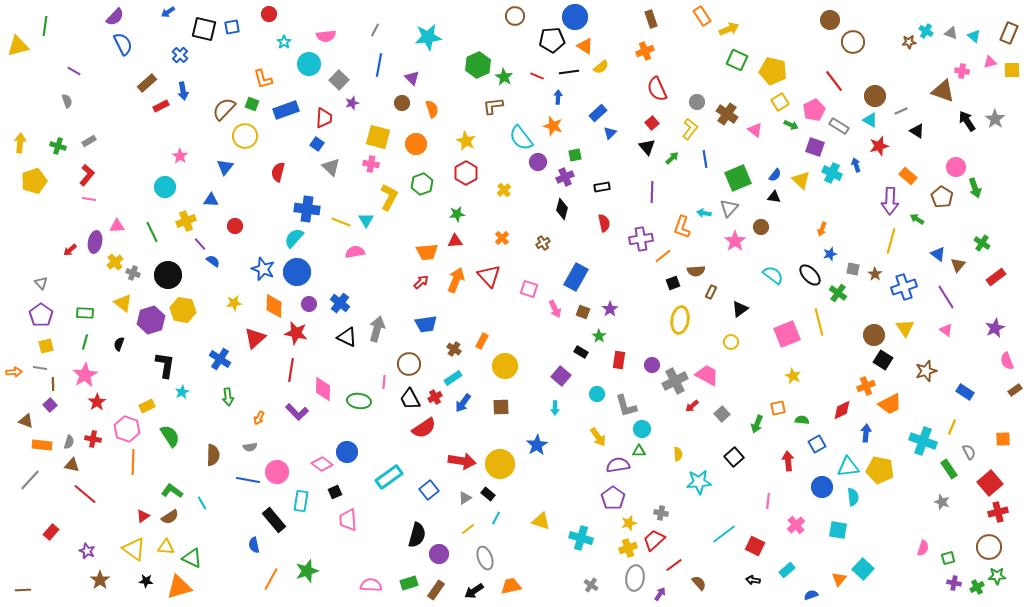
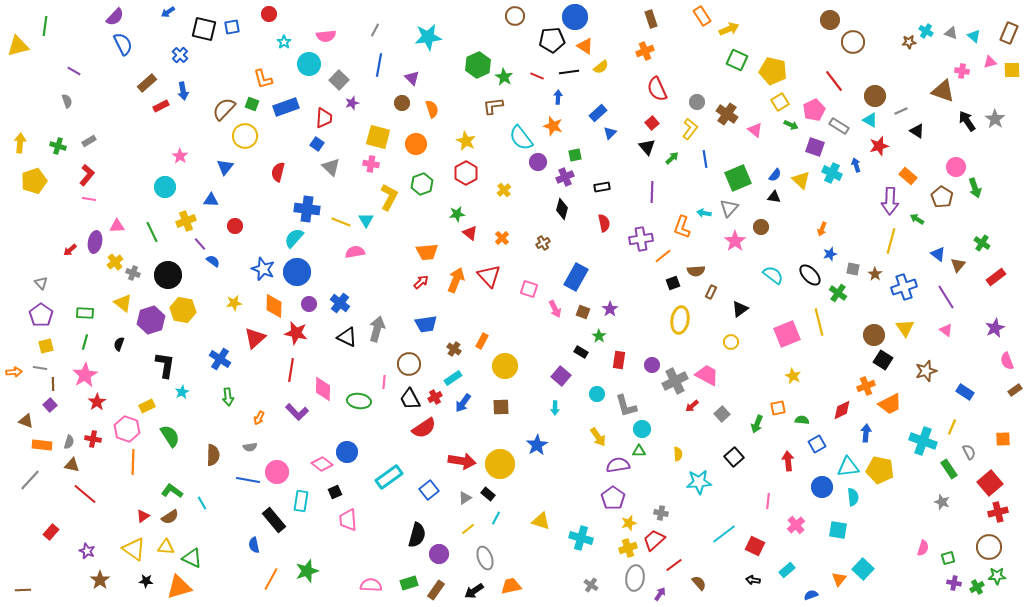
blue rectangle at (286, 110): moved 3 px up
red triangle at (455, 241): moved 15 px right, 8 px up; rotated 42 degrees clockwise
